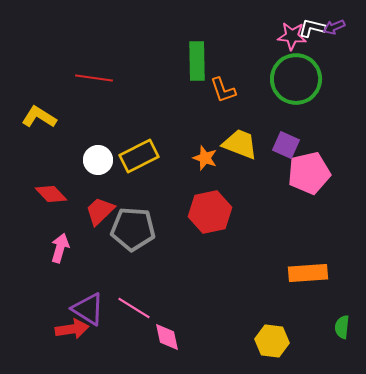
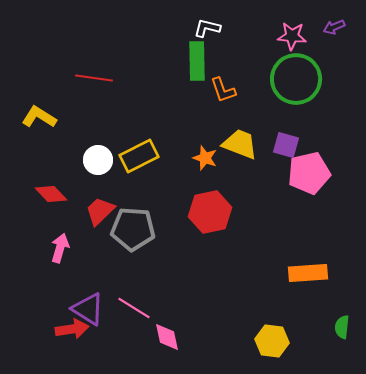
white L-shape: moved 105 px left
purple square: rotated 8 degrees counterclockwise
